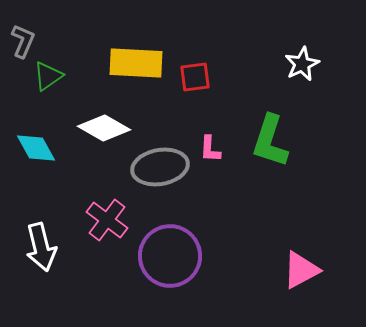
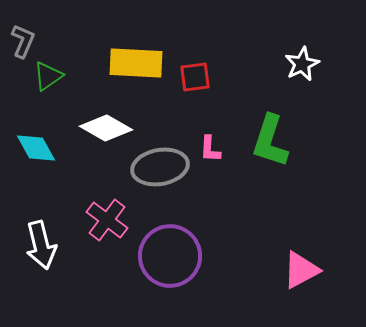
white diamond: moved 2 px right
white arrow: moved 2 px up
